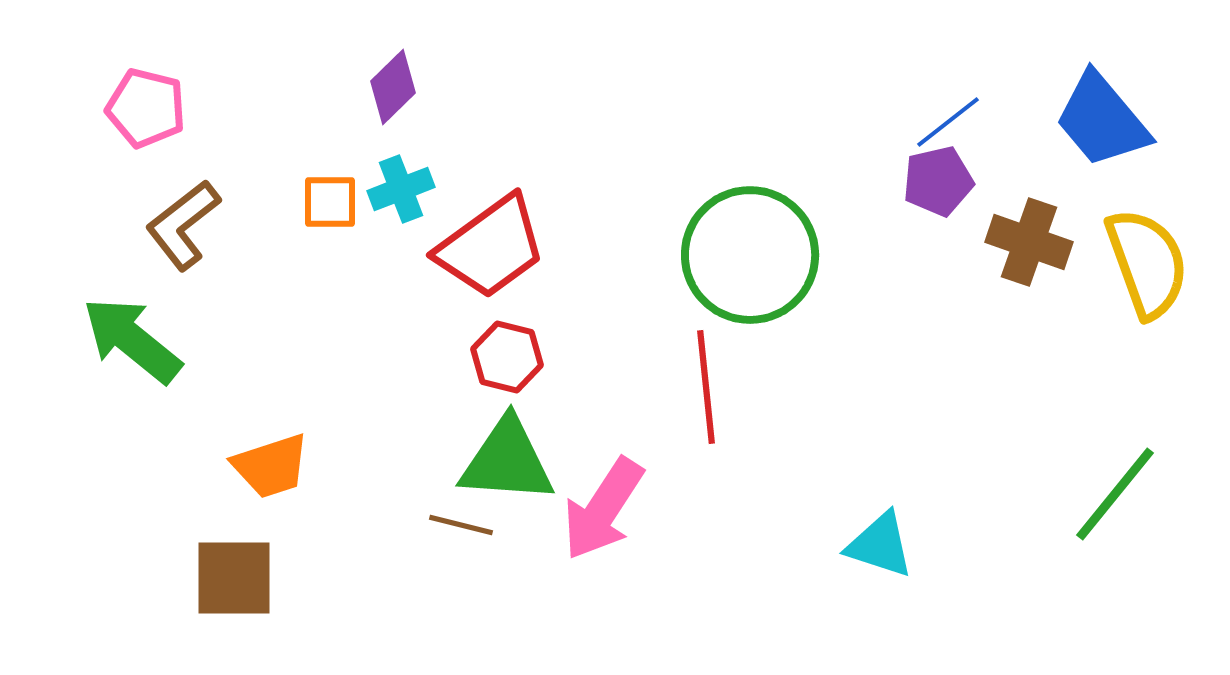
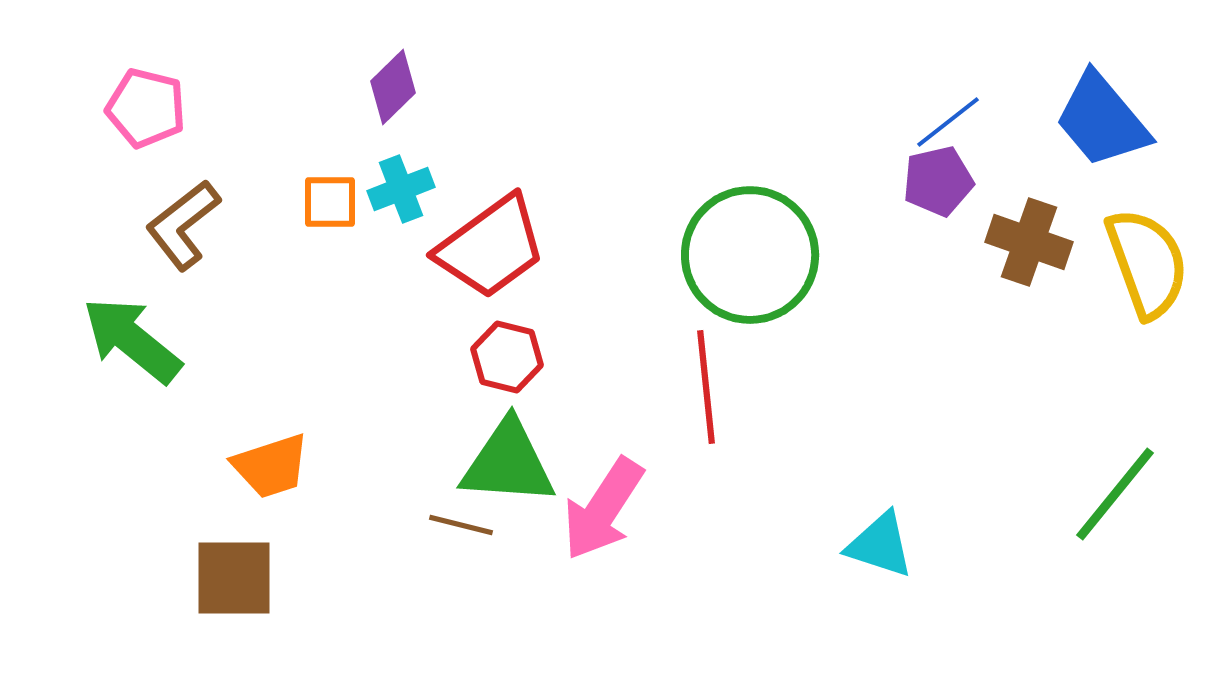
green triangle: moved 1 px right, 2 px down
